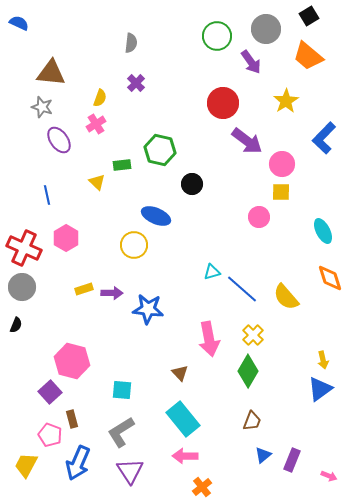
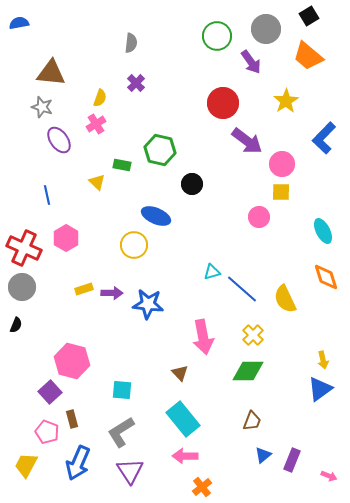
blue semicircle at (19, 23): rotated 36 degrees counterclockwise
green rectangle at (122, 165): rotated 18 degrees clockwise
orange diamond at (330, 278): moved 4 px left, 1 px up
yellow semicircle at (286, 297): moved 1 px left, 2 px down; rotated 16 degrees clockwise
blue star at (148, 309): moved 5 px up
pink arrow at (209, 339): moved 6 px left, 2 px up
green diamond at (248, 371): rotated 60 degrees clockwise
pink pentagon at (50, 435): moved 3 px left, 3 px up
